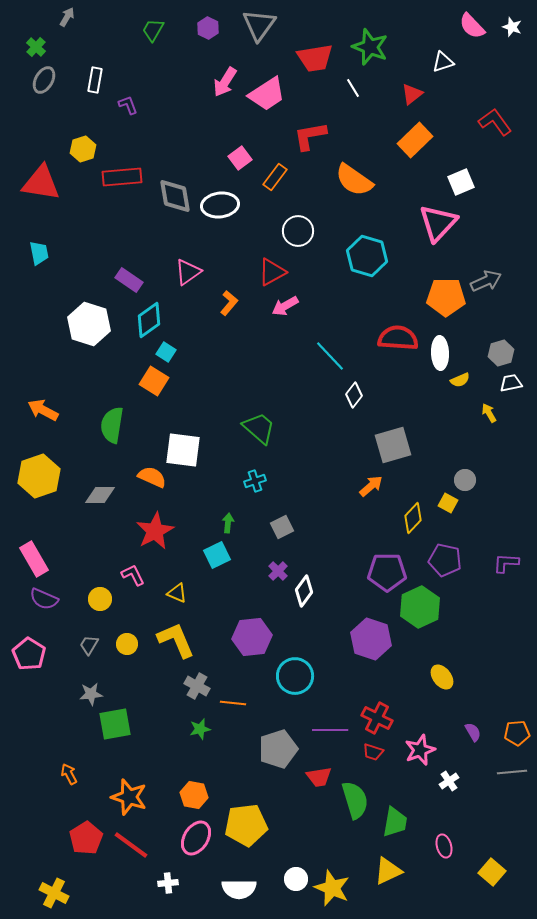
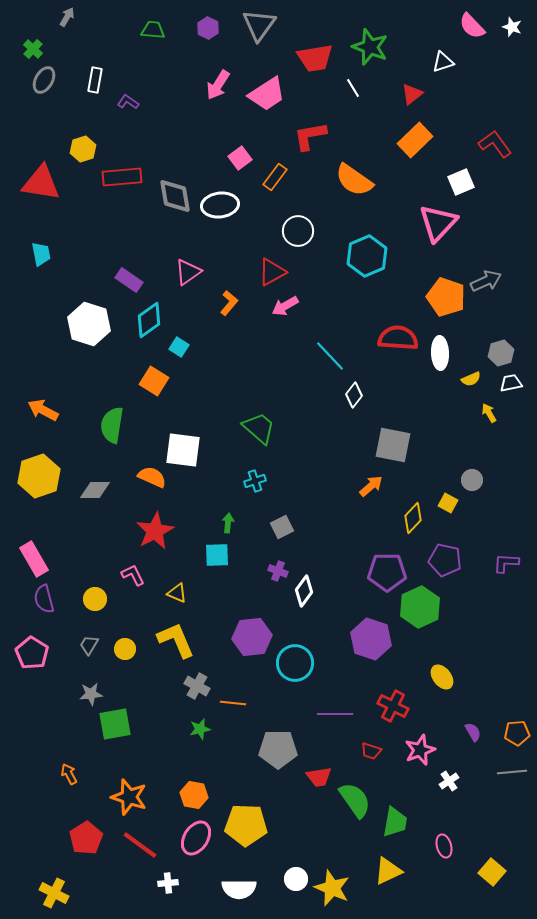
green trapezoid at (153, 30): rotated 65 degrees clockwise
green cross at (36, 47): moved 3 px left, 2 px down
pink arrow at (225, 82): moved 7 px left, 3 px down
purple L-shape at (128, 105): moved 3 px up; rotated 35 degrees counterclockwise
red L-shape at (495, 122): moved 22 px down
cyan trapezoid at (39, 253): moved 2 px right, 1 px down
cyan hexagon at (367, 256): rotated 21 degrees clockwise
orange pentagon at (446, 297): rotated 18 degrees clockwise
cyan square at (166, 352): moved 13 px right, 5 px up
yellow semicircle at (460, 380): moved 11 px right, 1 px up
gray square at (393, 445): rotated 27 degrees clockwise
gray circle at (465, 480): moved 7 px right
gray diamond at (100, 495): moved 5 px left, 5 px up
cyan square at (217, 555): rotated 24 degrees clockwise
purple cross at (278, 571): rotated 24 degrees counterclockwise
purple semicircle at (44, 599): rotated 52 degrees clockwise
yellow circle at (100, 599): moved 5 px left
yellow circle at (127, 644): moved 2 px left, 5 px down
pink pentagon at (29, 654): moved 3 px right, 1 px up
cyan circle at (295, 676): moved 13 px up
red cross at (377, 718): moved 16 px right, 12 px up
purple line at (330, 730): moved 5 px right, 16 px up
gray pentagon at (278, 749): rotated 18 degrees clockwise
red trapezoid at (373, 752): moved 2 px left, 1 px up
green semicircle at (355, 800): rotated 18 degrees counterclockwise
yellow pentagon at (246, 825): rotated 9 degrees clockwise
red line at (131, 845): moved 9 px right
